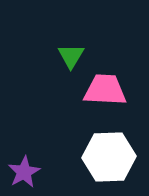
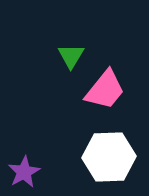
pink trapezoid: rotated 126 degrees clockwise
